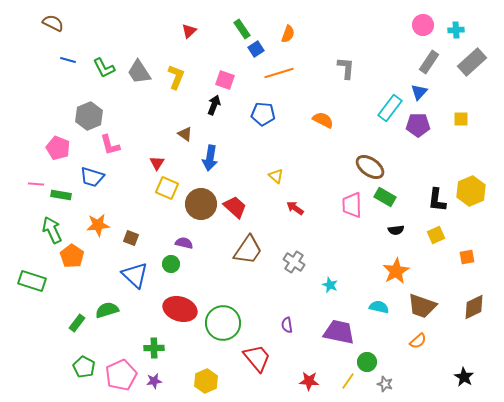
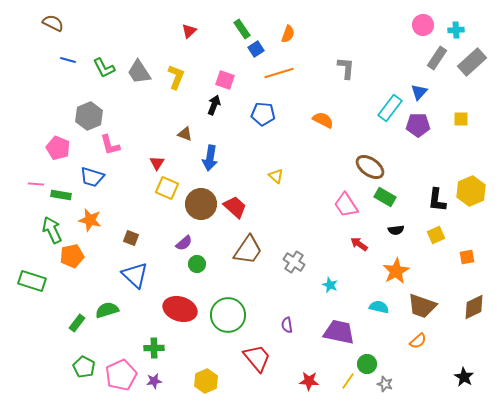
gray rectangle at (429, 62): moved 8 px right, 4 px up
brown triangle at (185, 134): rotated 14 degrees counterclockwise
pink trapezoid at (352, 205): moved 6 px left; rotated 32 degrees counterclockwise
red arrow at (295, 208): moved 64 px right, 36 px down
orange star at (98, 225): moved 8 px left, 5 px up; rotated 20 degrees clockwise
purple semicircle at (184, 243): rotated 126 degrees clockwise
orange pentagon at (72, 256): rotated 25 degrees clockwise
green circle at (171, 264): moved 26 px right
green circle at (223, 323): moved 5 px right, 8 px up
green circle at (367, 362): moved 2 px down
